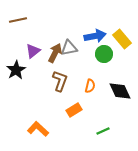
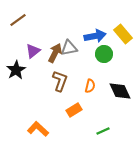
brown line: rotated 24 degrees counterclockwise
yellow rectangle: moved 1 px right, 5 px up
